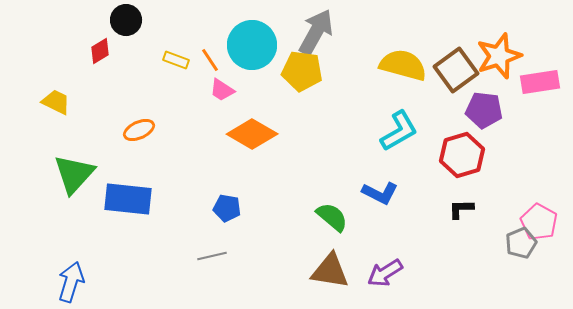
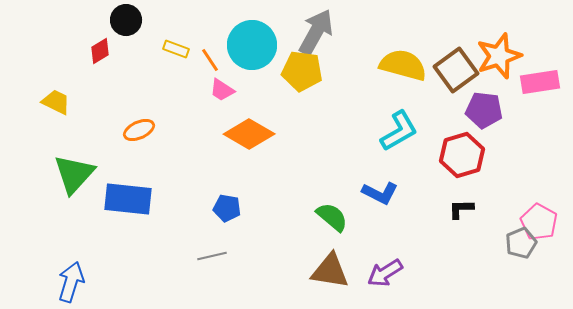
yellow rectangle: moved 11 px up
orange diamond: moved 3 px left
